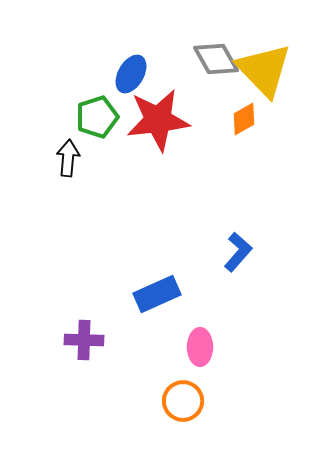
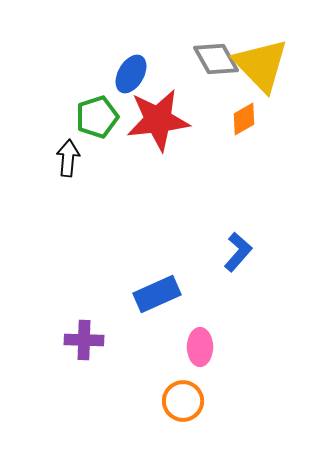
yellow triangle: moved 3 px left, 5 px up
